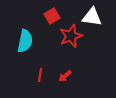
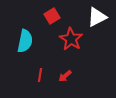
white triangle: moved 5 px right; rotated 35 degrees counterclockwise
red star: moved 3 px down; rotated 20 degrees counterclockwise
